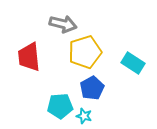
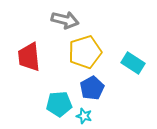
gray arrow: moved 2 px right, 4 px up
cyan pentagon: moved 1 px left, 2 px up
